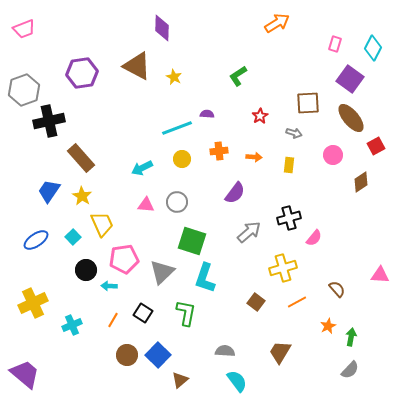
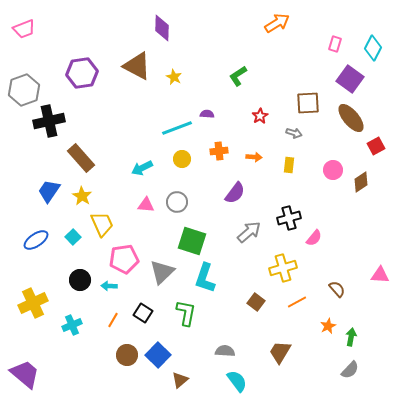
pink circle at (333, 155): moved 15 px down
black circle at (86, 270): moved 6 px left, 10 px down
